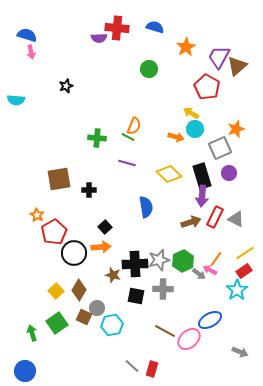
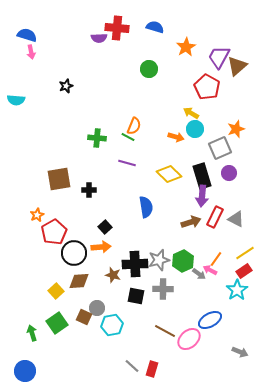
orange star at (37, 215): rotated 16 degrees clockwise
brown diamond at (79, 290): moved 9 px up; rotated 55 degrees clockwise
